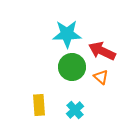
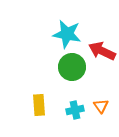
cyan star: rotated 12 degrees clockwise
orange triangle: moved 29 px down; rotated 14 degrees clockwise
cyan cross: rotated 30 degrees clockwise
